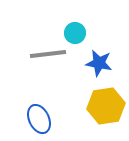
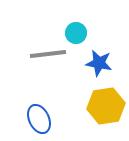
cyan circle: moved 1 px right
